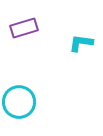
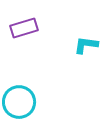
cyan L-shape: moved 5 px right, 2 px down
